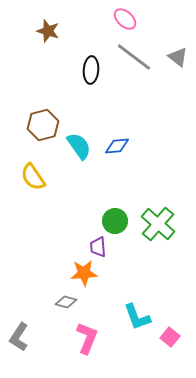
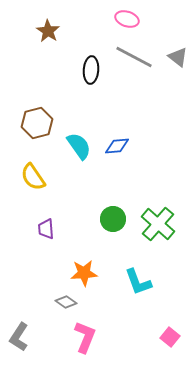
pink ellipse: moved 2 px right; rotated 25 degrees counterclockwise
brown star: rotated 15 degrees clockwise
gray line: rotated 9 degrees counterclockwise
brown hexagon: moved 6 px left, 2 px up
green circle: moved 2 px left, 2 px up
purple trapezoid: moved 52 px left, 18 px up
gray diamond: rotated 20 degrees clockwise
cyan L-shape: moved 1 px right, 35 px up
pink L-shape: moved 2 px left, 1 px up
